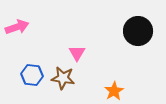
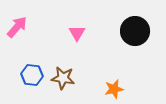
pink arrow: rotated 30 degrees counterclockwise
black circle: moved 3 px left
pink triangle: moved 20 px up
orange star: moved 2 px up; rotated 18 degrees clockwise
